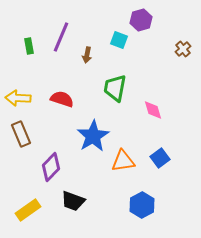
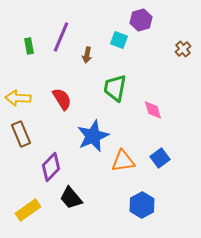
red semicircle: rotated 40 degrees clockwise
blue star: rotated 8 degrees clockwise
black trapezoid: moved 2 px left, 3 px up; rotated 30 degrees clockwise
